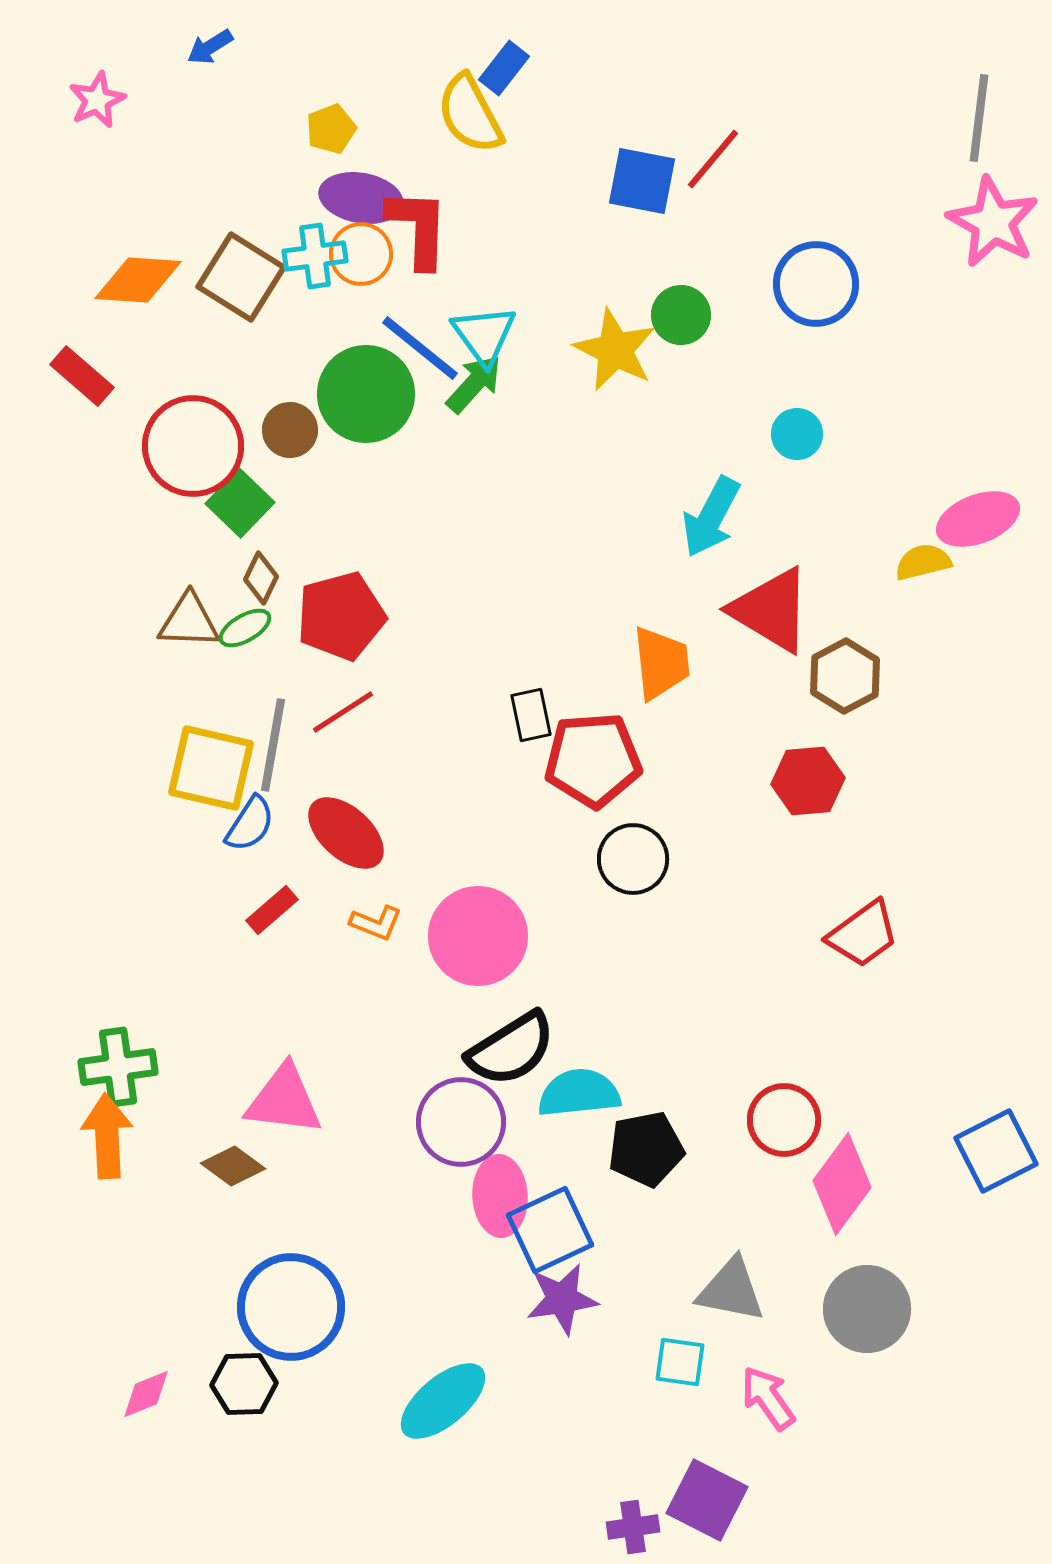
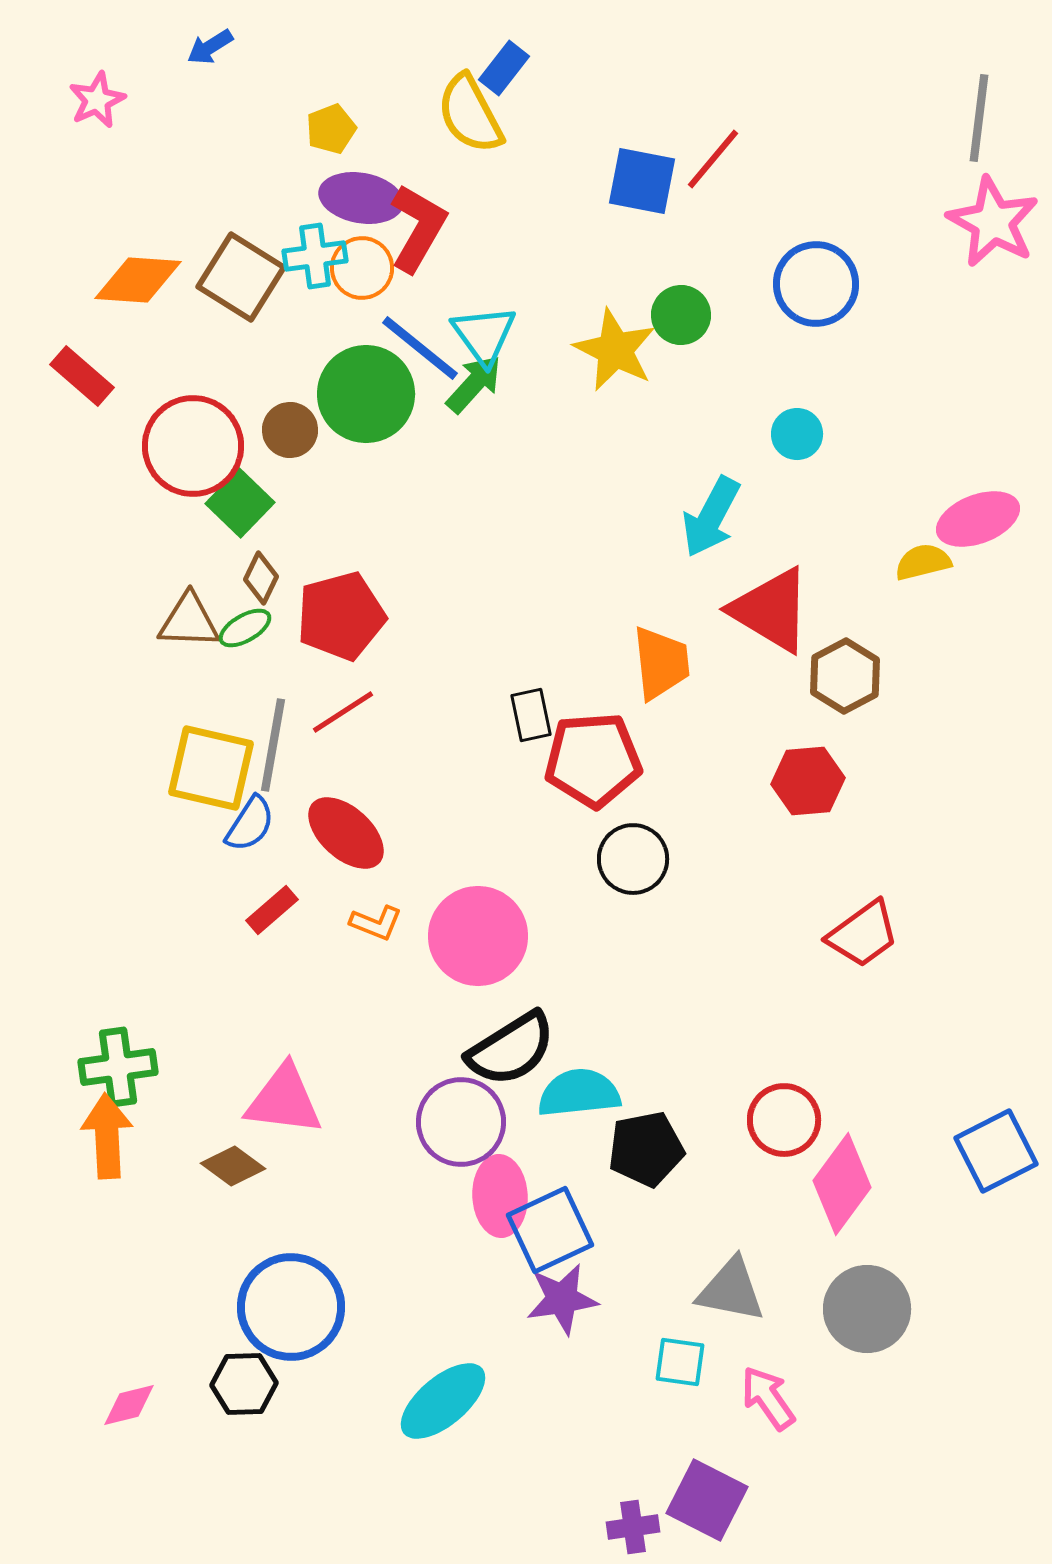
red L-shape at (418, 228): rotated 28 degrees clockwise
orange circle at (361, 254): moved 1 px right, 14 px down
pink diamond at (146, 1394): moved 17 px left, 11 px down; rotated 8 degrees clockwise
